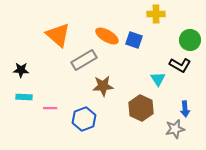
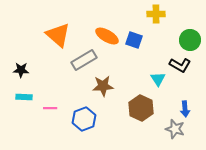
gray star: rotated 30 degrees clockwise
